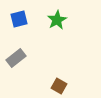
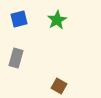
gray rectangle: rotated 36 degrees counterclockwise
